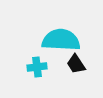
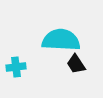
cyan cross: moved 21 px left
